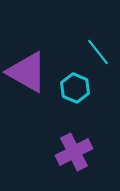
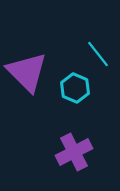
cyan line: moved 2 px down
purple triangle: rotated 15 degrees clockwise
